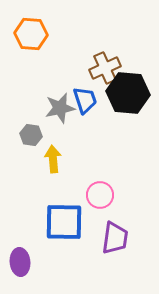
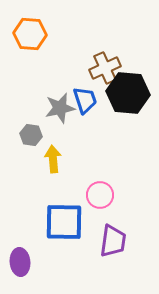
orange hexagon: moved 1 px left
purple trapezoid: moved 2 px left, 3 px down
